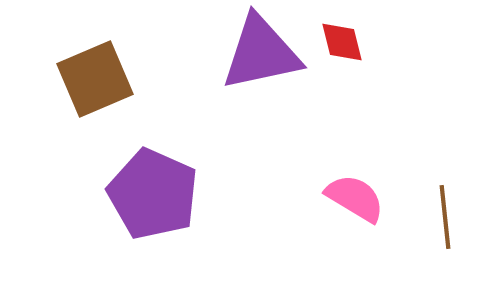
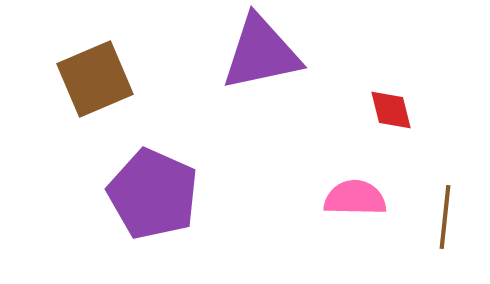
red diamond: moved 49 px right, 68 px down
pink semicircle: rotated 30 degrees counterclockwise
brown line: rotated 12 degrees clockwise
